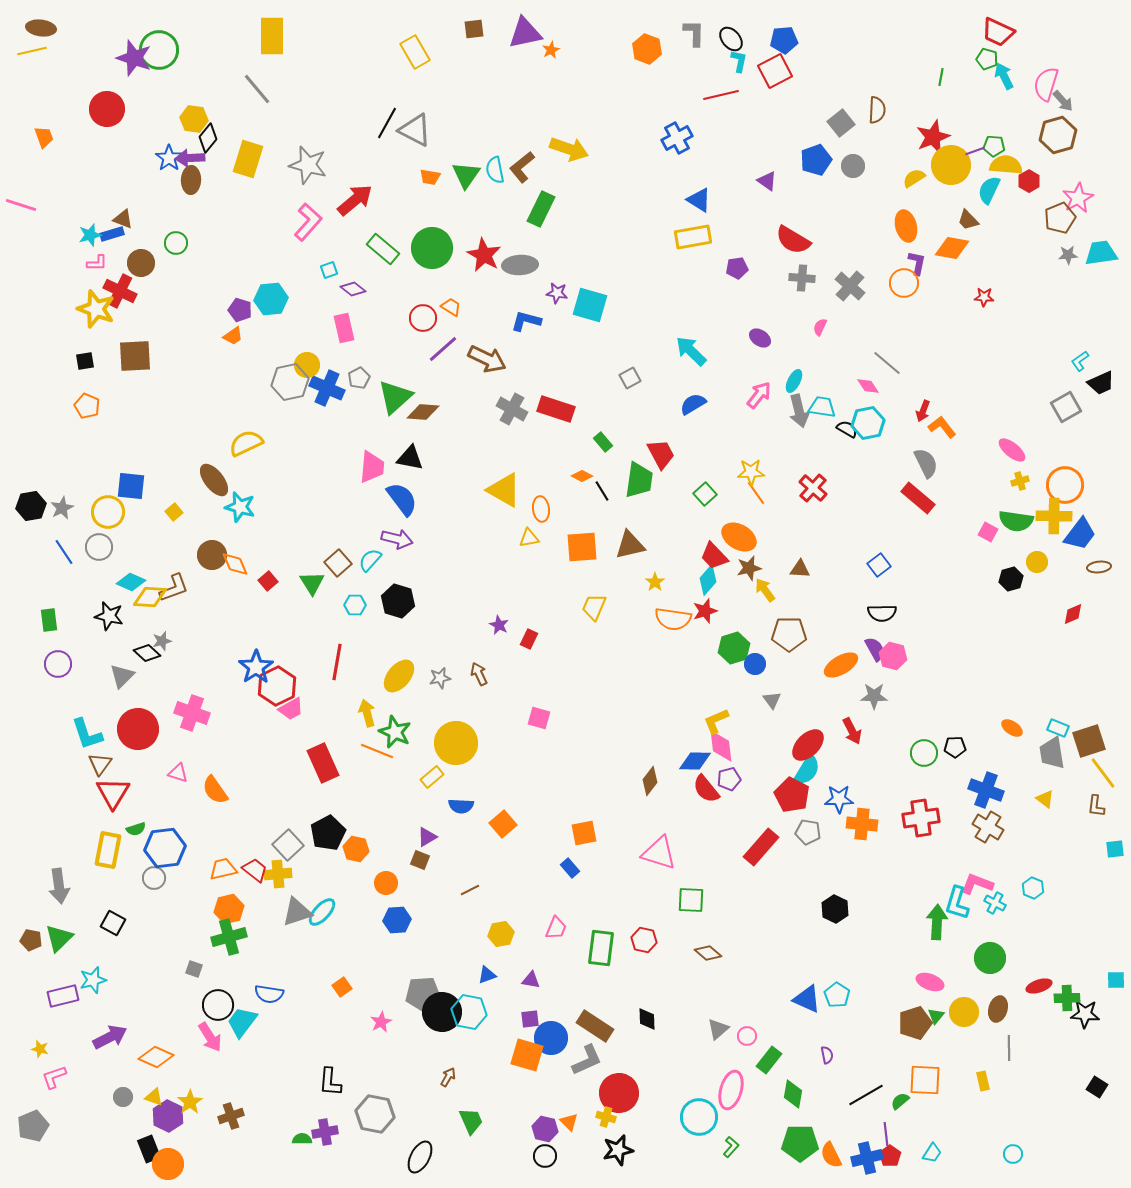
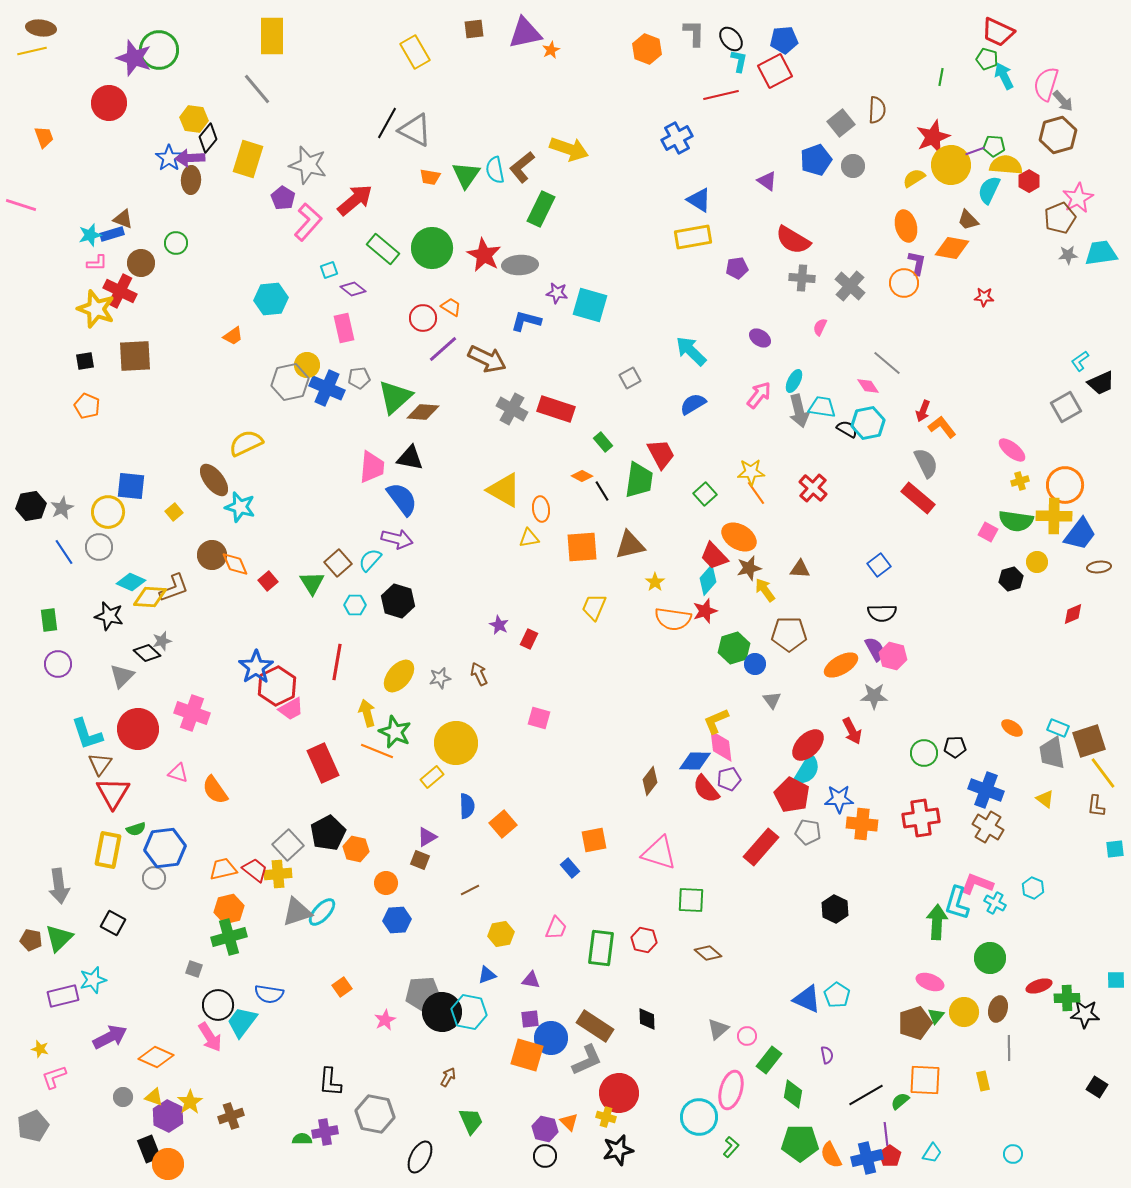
red circle at (107, 109): moved 2 px right, 6 px up
purple pentagon at (240, 310): moved 43 px right, 112 px up; rotated 15 degrees clockwise
gray pentagon at (359, 378): rotated 20 degrees clockwise
blue semicircle at (461, 806): moved 6 px right; rotated 95 degrees counterclockwise
orange square at (584, 833): moved 10 px right, 7 px down
pink star at (381, 1022): moved 4 px right, 2 px up
